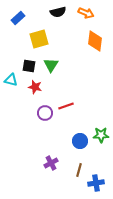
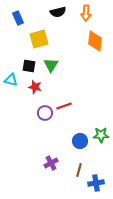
orange arrow: rotated 70 degrees clockwise
blue rectangle: rotated 72 degrees counterclockwise
red line: moved 2 px left
